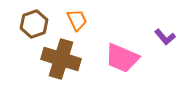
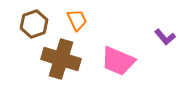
pink trapezoid: moved 4 px left, 3 px down
